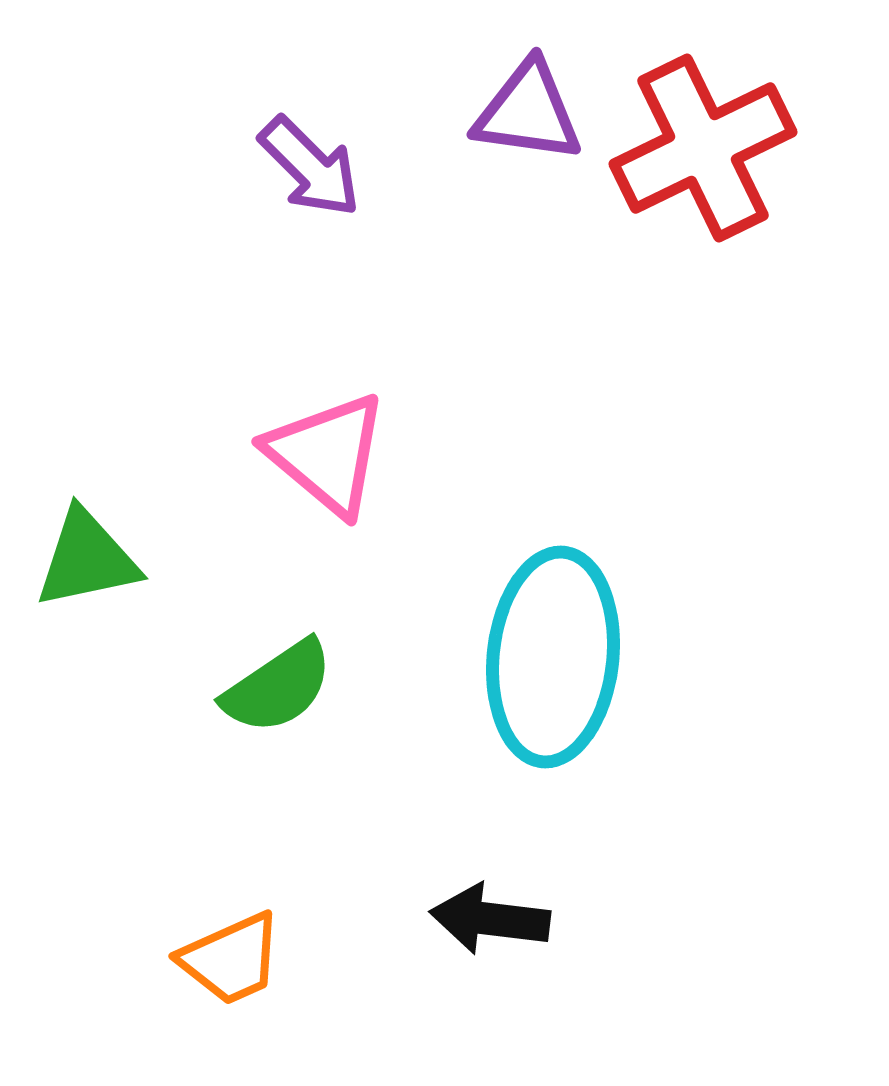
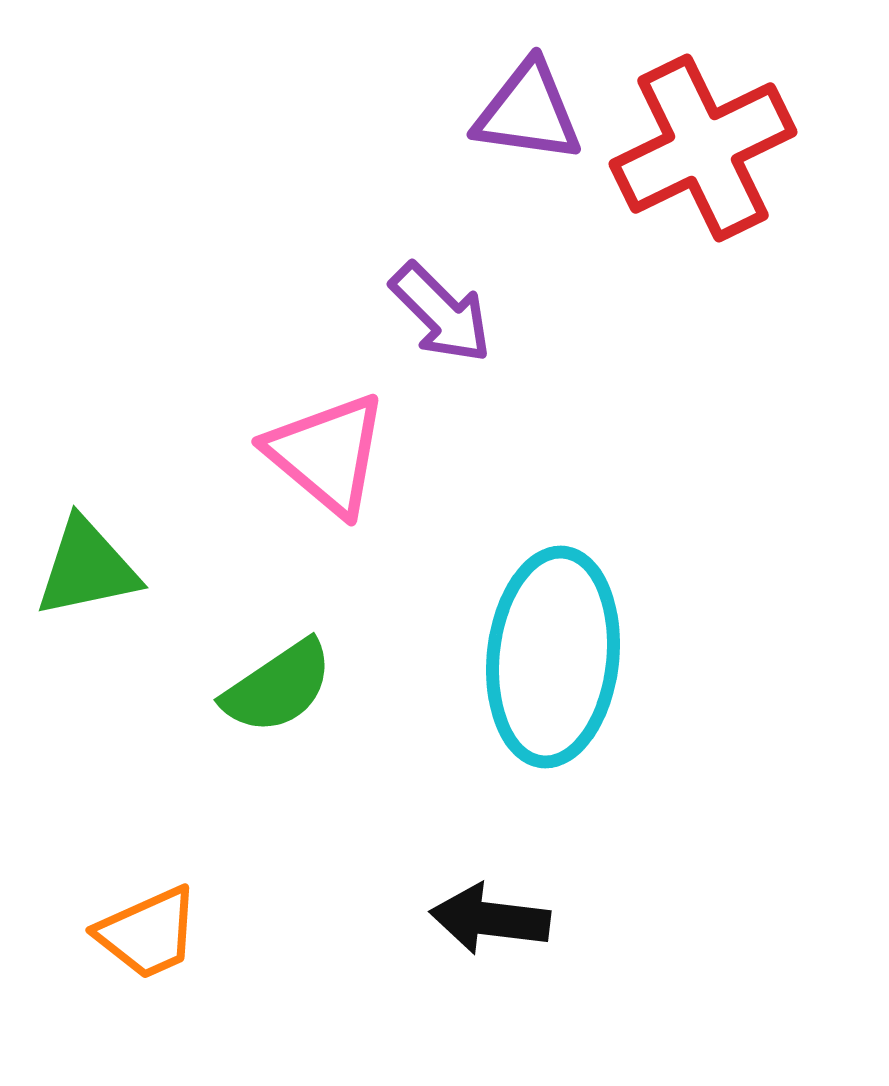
purple arrow: moved 131 px right, 146 px down
green triangle: moved 9 px down
orange trapezoid: moved 83 px left, 26 px up
